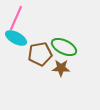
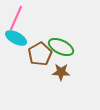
green ellipse: moved 3 px left
brown pentagon: rotated 20 degrees counterclockwise
brown star: moved 4 px down
